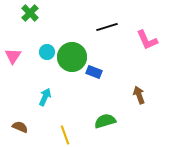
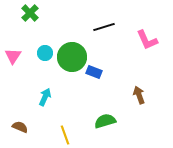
black line: moved 3 px left
cyan circle: moved 2 px left, 1 px down
